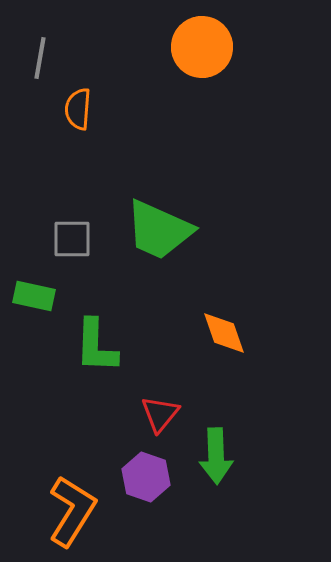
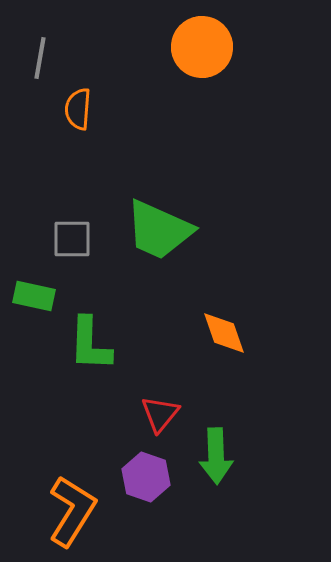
green L-shape: moved 6 px left, 2 px up
